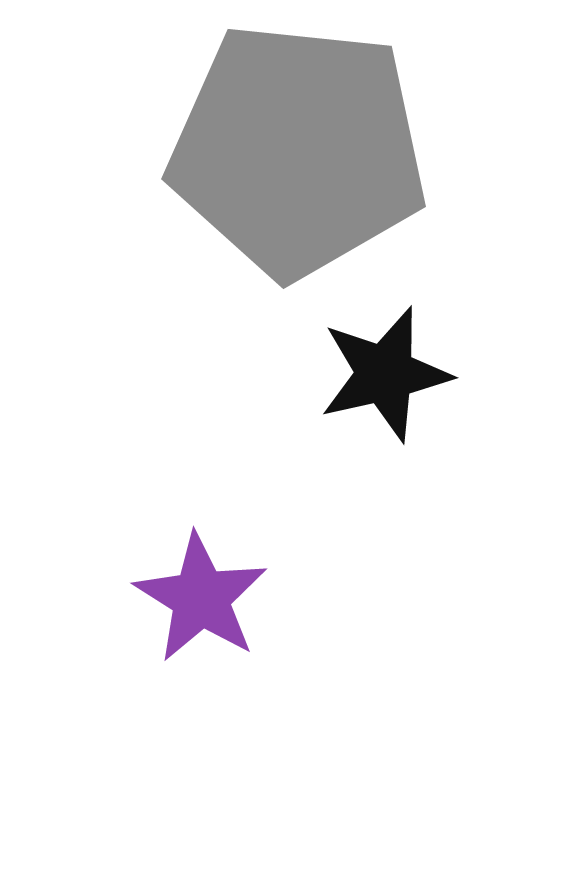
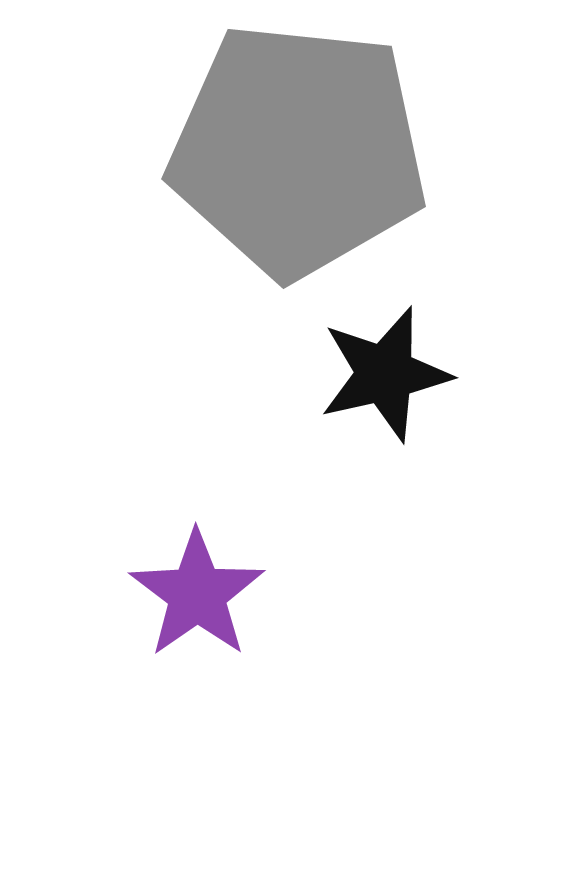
purple star: moved 4 px left, 4 px up; rotated 5 degrees clockwise
